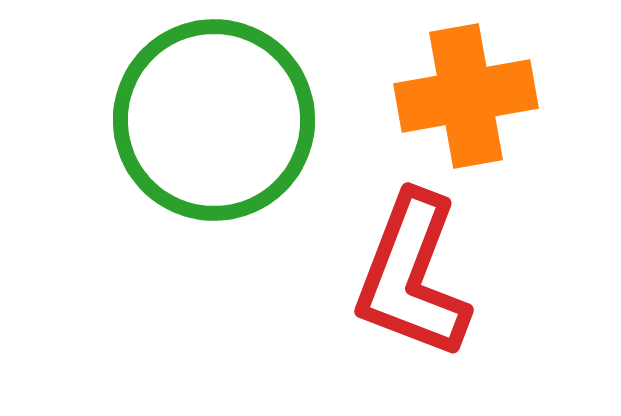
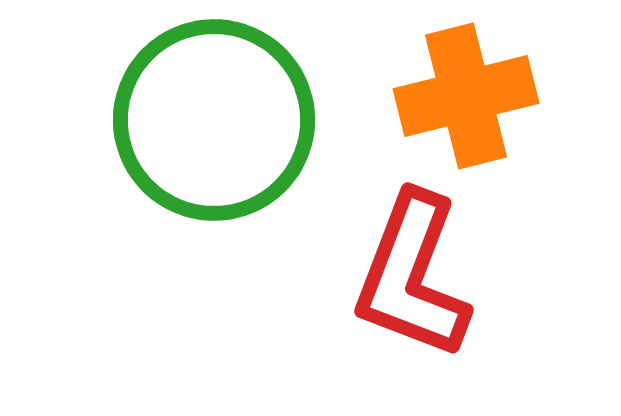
orange cross: rotated 4 degrees counterclockwise
